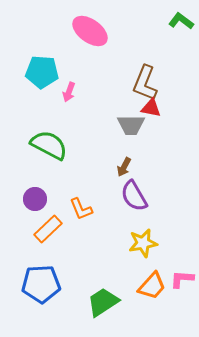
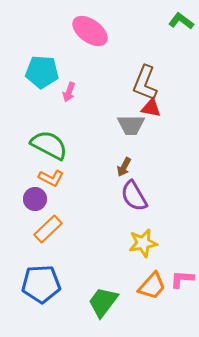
orange L-shape: moved 30 px left, 31 px up; rotated 40 degrees counterclockwise
green trapezoid: rotated 20 degrees counterclockwise
